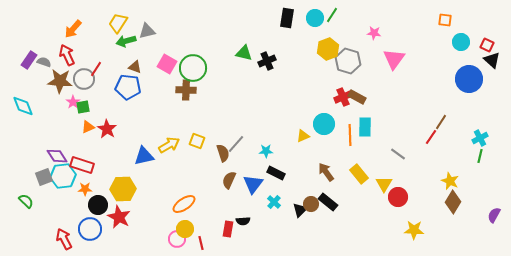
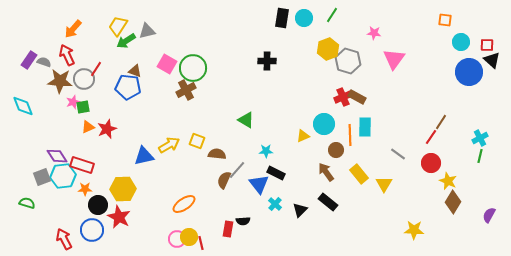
black rectangle at (287, 18): moved 5 px left
cyan circle at (315, 18): moved 11 px left
yellow trapezoid at (118, 23): moved 3 px down
green arrow at (126, 41): rotated 18 degrees counterclockwise
red square at (487, 45): rotated 24 degrees counterclockwise
green triangle at (244, 53): moved 2 px right, 67 px down; rotated 18 degrees clockwise
black cross at (267, 61): rotated 24 degrees clockwise
brown triangle at (135, 67): moved 4 px down
blue circle at (469, 79): moved 7 px up
brown cross at (186, 90): rotated 30 degrees counterclockwise
pink star at (73, 102): rotated 16 degrees clockwise
red star at (107, 129): rotated 18 degrees clockwise
gray line at (236, 144): moved 1 px right, 26 px down
brown semicircle at (223, 153): moved 6 px left, 1 px down; rotated 66 degrees counterclockwise
gray square at (44, 177): moved 2 px left
brown semicircle at (229, 180): moved 5 px left
yellow star at (450, 181): moved 2 px left
blue triangle at (253, 184): moved 6 px right; rotated 15 degrees counterclockwise
red circle at (398, 197): moved 33 px right, 34 px up
green semicircle at (26, 201): moved 1 px right, 2 px down; rotated 28 degrees counterclockwise
cyan cross at (274, 202): moved 1 px right, 2 px down
brown circle at (311, 204): moved 25 px right, 54 px up
purple semicircle at (494, 215): moved 5 px left
blue circle at (90, 229): moved 2 px right, 1 px down
yellow circle at (185, 229): moved 4 px right, 8 px down
